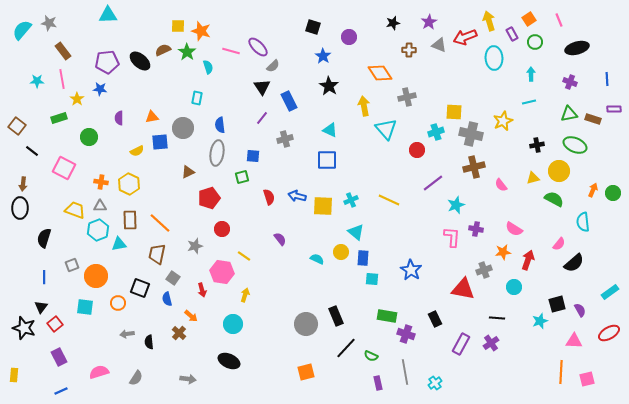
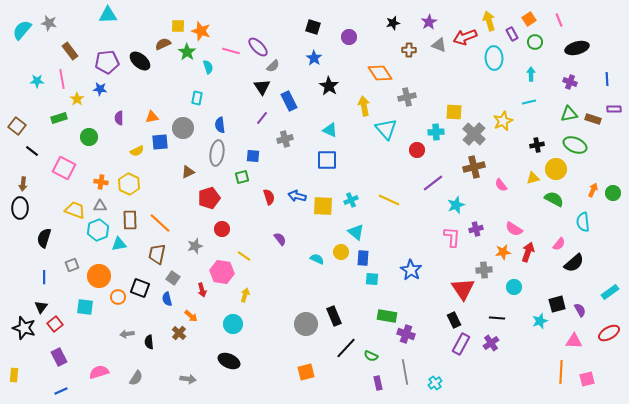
brown semicircle at (163, 50): moved 6 px up
brown rectangle at (63, 51): moved 7 px right
blue star at (323, 56): moved 9 px left, 2 px down
cyan cross at (436, 132): rotated 14 degrees clockwise
gray cross at (471, 134): moved 3 px right; rotated 30 degrees clockwise
yellow circle at (559, 171): moved 3 px left, 2 px up
purple cross at (476, 229): rotated 24 degrees counterclockwise
red arrow at (528, 260): moved 8 px up
gray cross at (484, 270): rotated 14 degrees clockwise
orange circle at (96, 276): moved 3 px right
red triangle at (463, 289): rotated 45 degrees clockwise
orange circle at (118, 303): moved 6 px up
black rectangle at (336, 316): moved 2 px left
black rectangle at (435, 319): moved 19 px right, 1 px down
